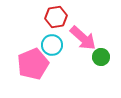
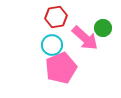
pink arrow: moved 2 px right
green circle: moved 2 px right, 29 px up
pink pentagon: moved 28 px right, 4 px down
